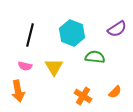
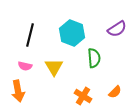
green semicircle: moved 1 px left, 1 px down; rotated 78 degrees clockwise
